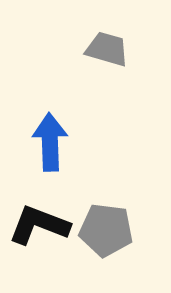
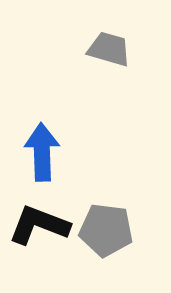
gray trapezoid: moved 2 px right
blue arrow: moved 8 px left, 10 px down
